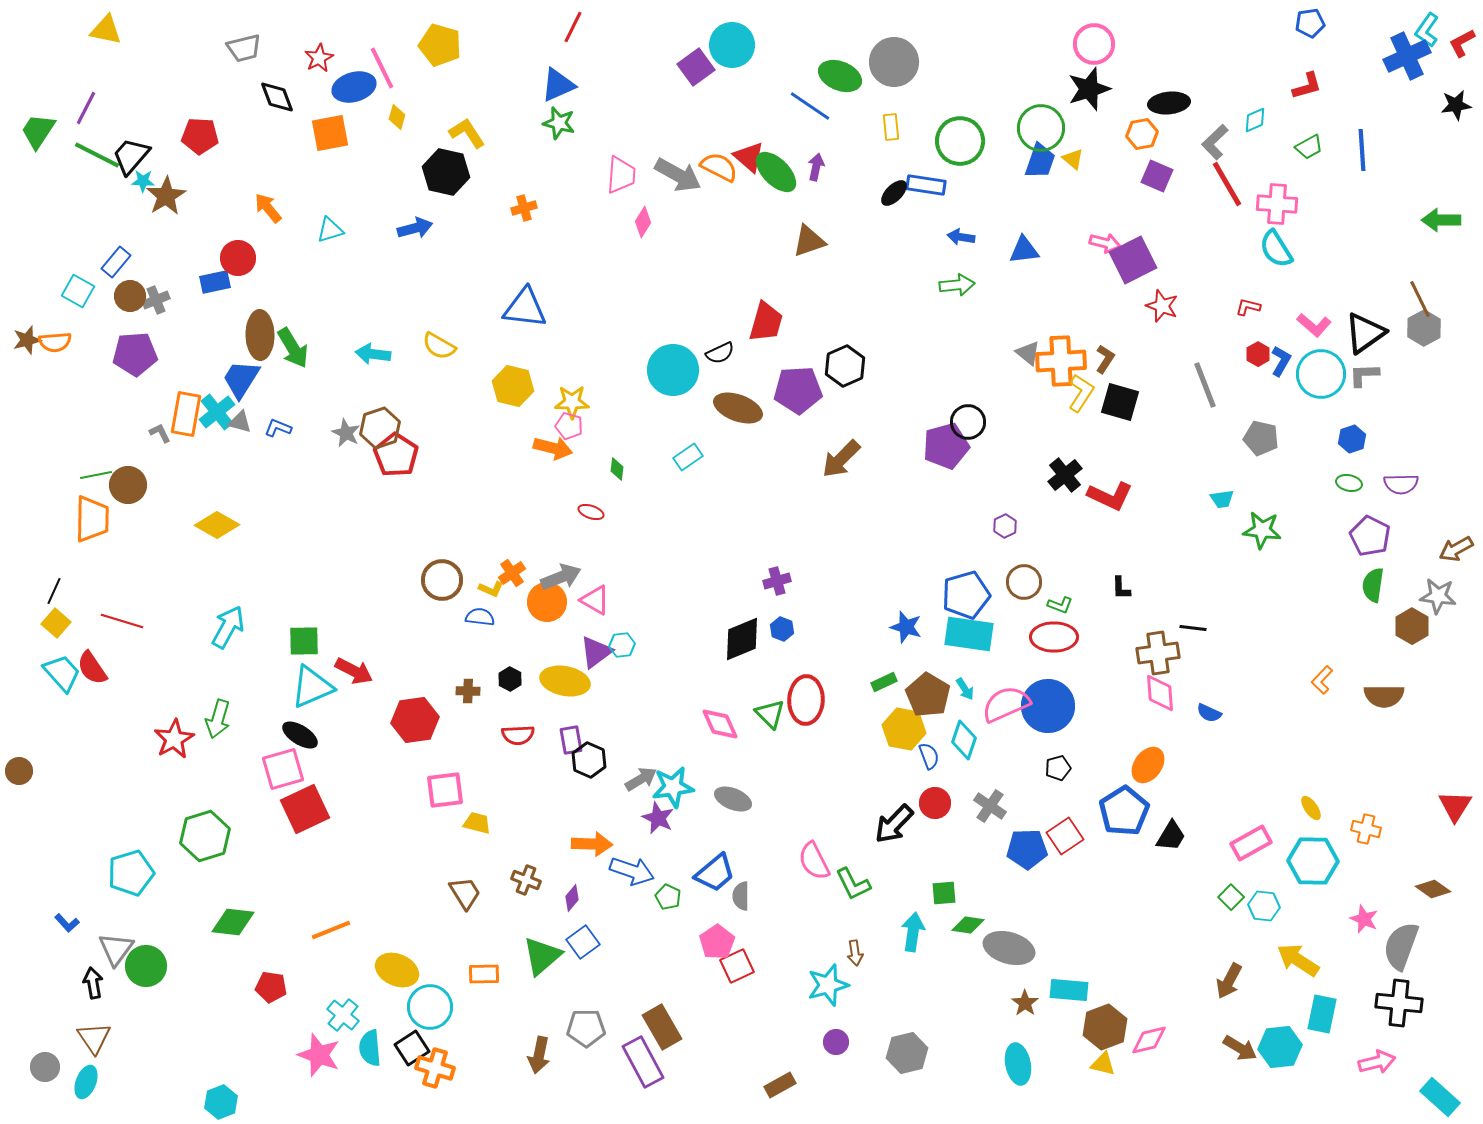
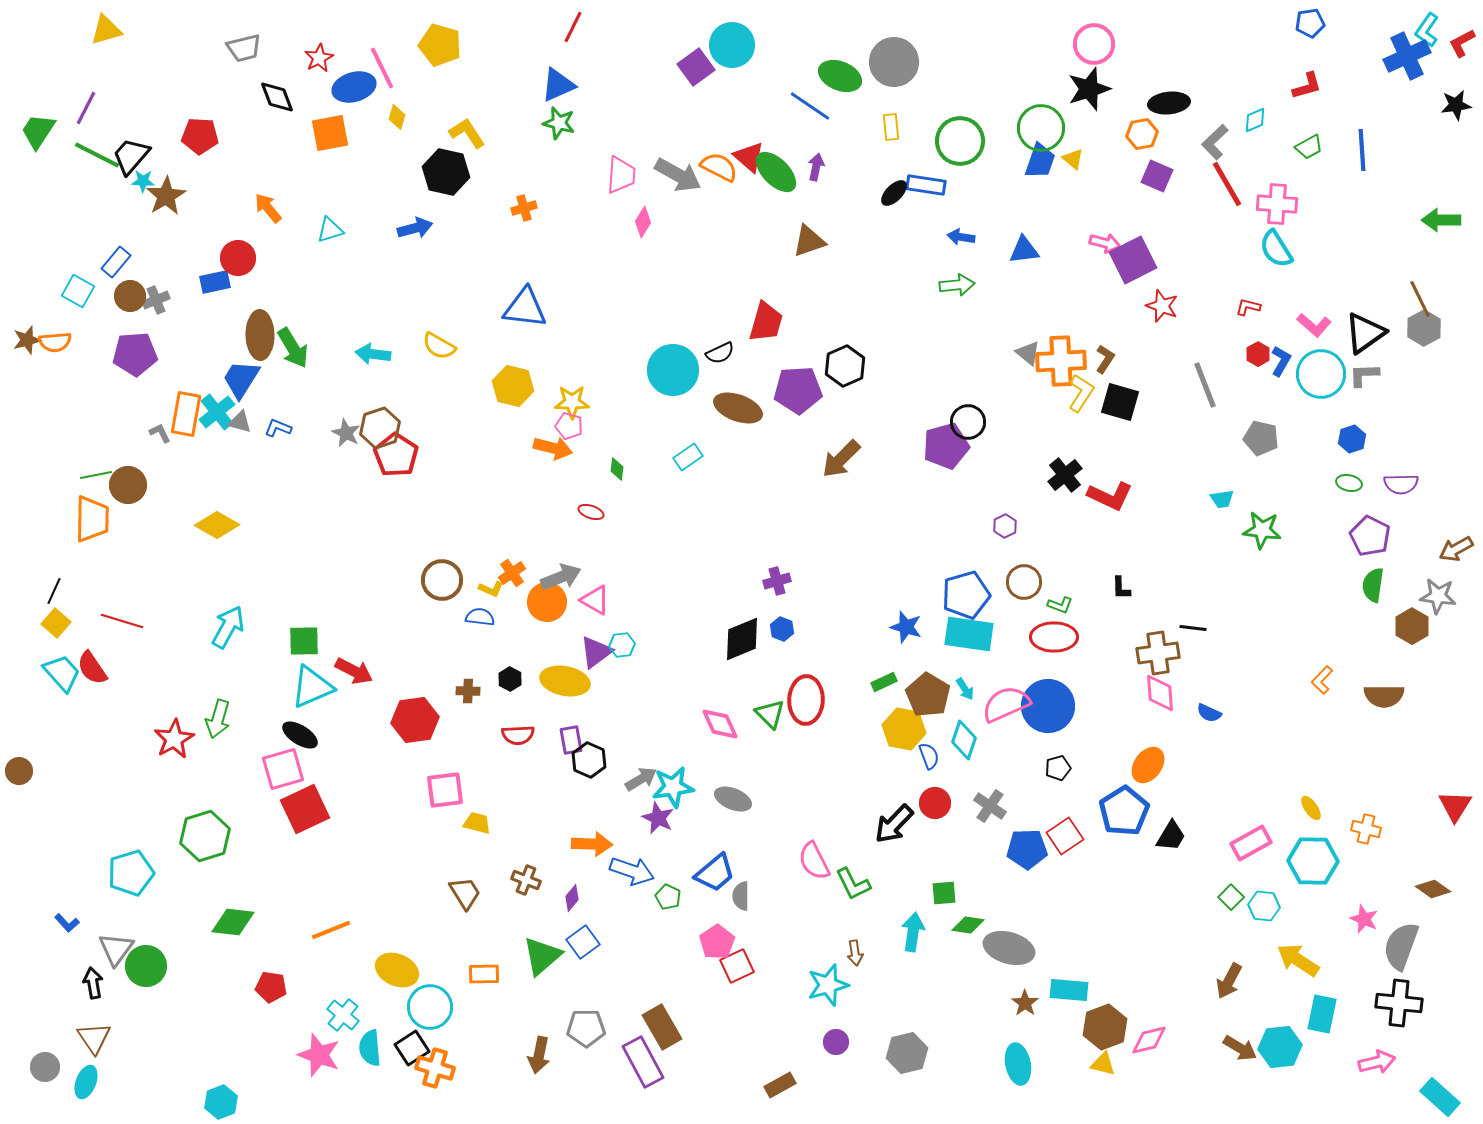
yellow triangle at (106, 30): rotated 28 degrees counterclockwise
